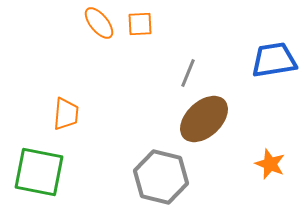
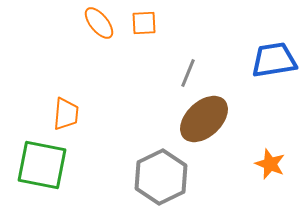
orange square: moved 4 px right, 1 px up
green square: moved 3 px right, 7 px up
gray hexagon: rotated 20 degrees clockwise
